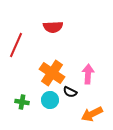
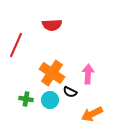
red semicircle: moved 1 px left, 2 px up
green cross: moved 4 px right, 3 px up
